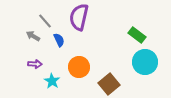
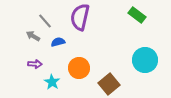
purple semicircle: moved 1 px right
green rectangle: moved 20 px up
blue semicircle: moved 1 px left, 2 px down; rotated 80 degrees counterclockwise
cyan circle: moved 2 px up
orange circle: moved 1 px down
cyan star: moved 1 px down
